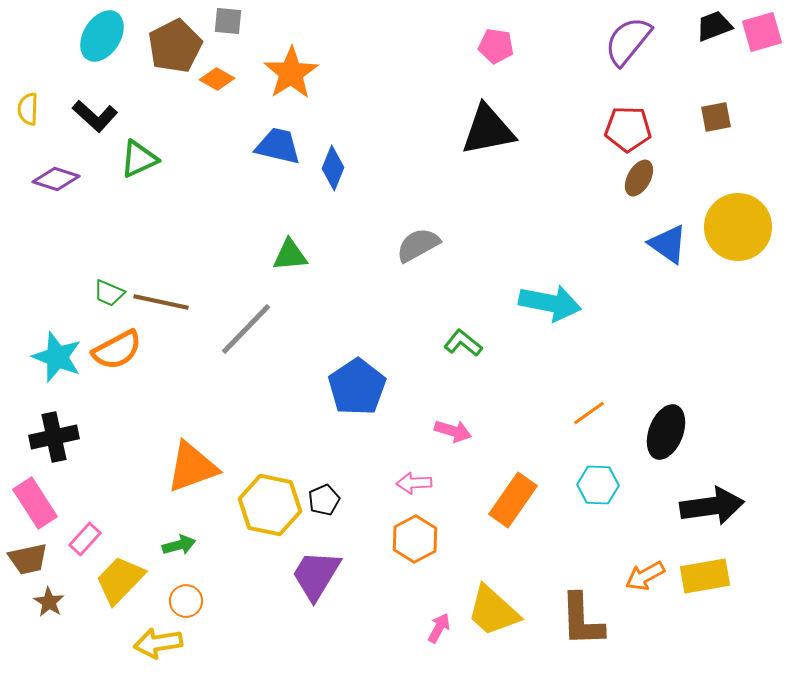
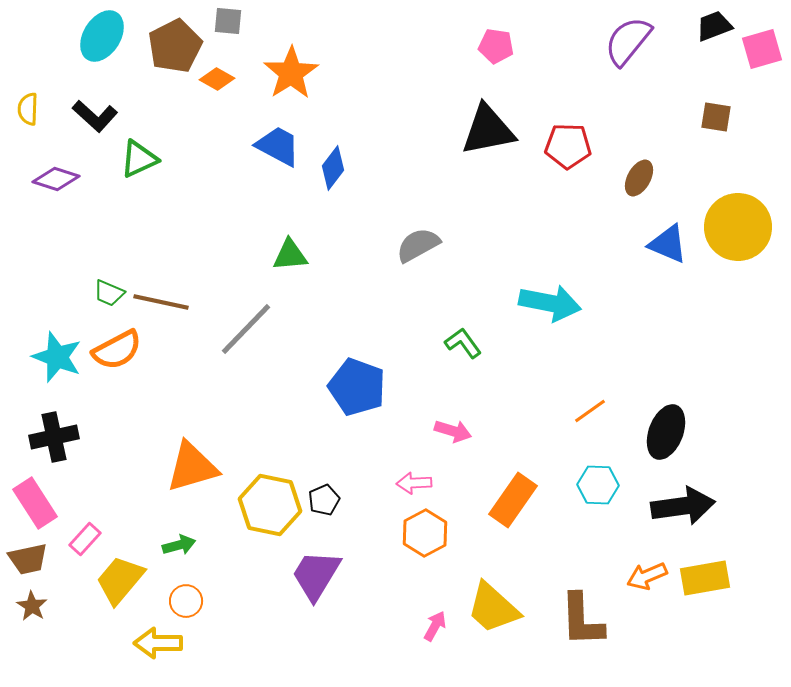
pink square at (762, 32): moved 17 px down
brown square at (716, 117): rotated 20 degrees clockwise
red pentagon at (628, 129): moved 60 px left, 17 px down
blue trapezoid at (278, 146): rotated 15 degrees clockwise
blue diamond at (333, 168): rotated 15 degrees clockwise
blue triangle at (668, 244): rotated 12 degrees counterclockwise
green L-shape at (463, 343): rotated 15 degrees clockwise
blue pentagon at (357, 387): rotated 18 degrees counterclockwise
orange line at (589, 413): moved 1 px right, 2 px up
orange triangle at (192, 467): rotated 4 degrees clockwise
black arrow at (712, 506): moved 29 px left
orange hexagon at (415, 539): moved 10 px right, 6 px up
orange arrow at (645, 576): moved 2 px right; rotated 6 degrees clockwise
yellow rectangle at (705, 576): moved 2 px down
yellow trapezoid at (120, 580): rotated 4 degrees counterclockwise
brown star at (49, 602): moved 17 px left, 4 px down
yellow trapezoid at (493, 611): moved 3 px up
pink arrow at (439, 628): moved 4 px left, 2 px up
yellow arrow at (158, 643): rotated 9 degrees clockwise
